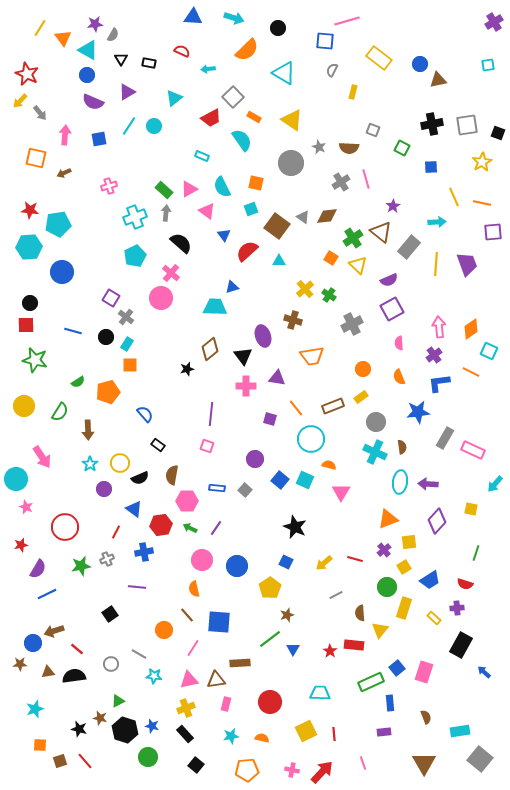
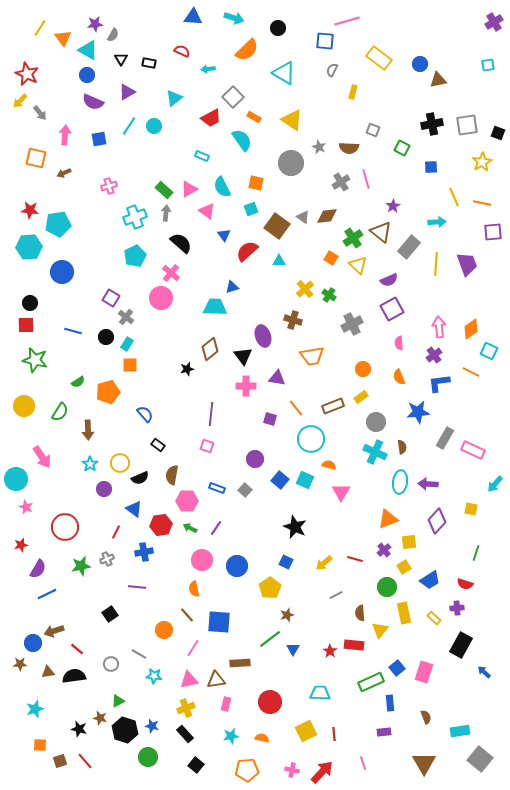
blue rectangle at (217, 488): rotated 14 degrees clockwise
yellow rectangle at (404, 608): moved 5 px down; rotated 30 degrees counterclockwise
